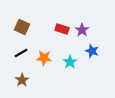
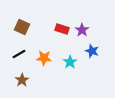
black line: moved 2 px left, 1 px down
